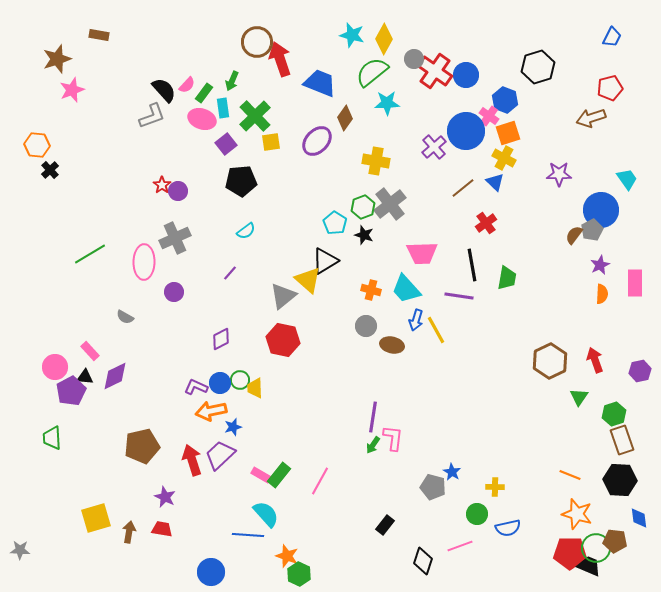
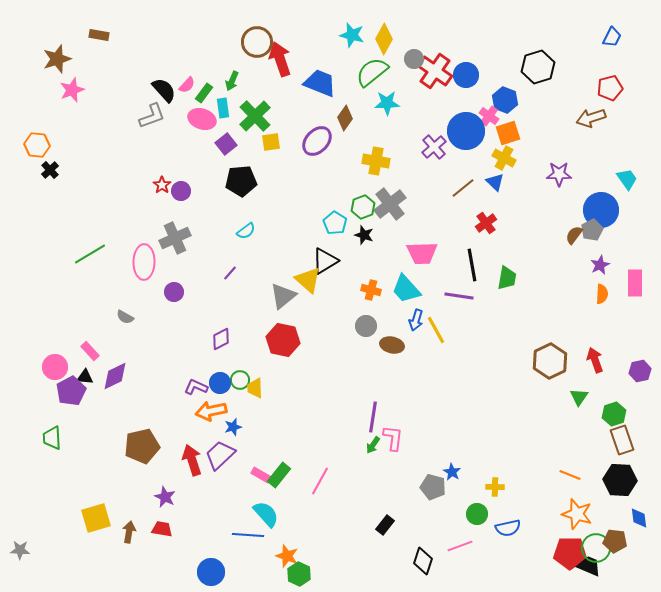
purple circle at (178, 191): moved 3 px right
